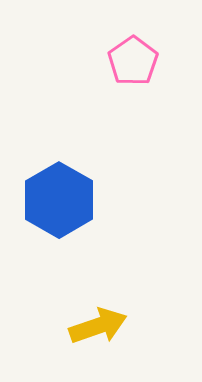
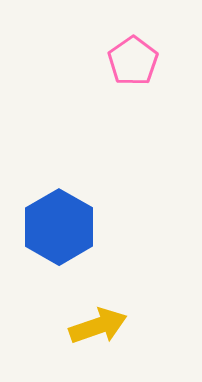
blue hexagon: moved 27 px down
